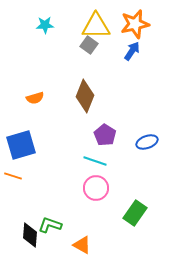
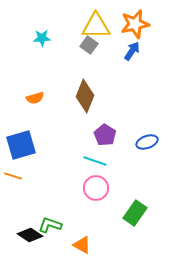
cyan star: moved 3 px left, 13 px down
black diamond: rotated 60 degrees counterclockwise
